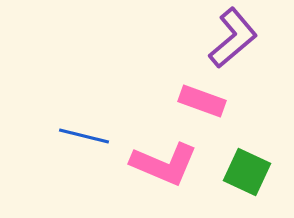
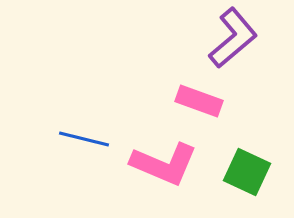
pink rectangle: moved 3 px left
blue line: moved 3 px down
